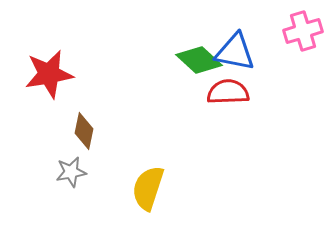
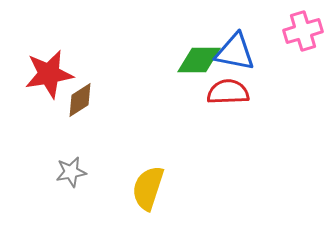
green diamond: rotated 42 degrees counterclockwise
brown diamond: moved 4 px left, 31 px up; rotated 45 degrees clockwise
